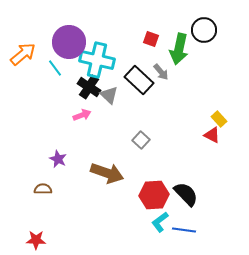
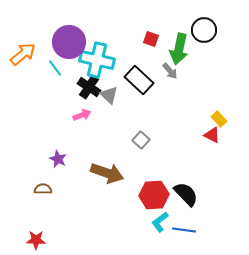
gray arrow: moved 9 px right, 1 px up
